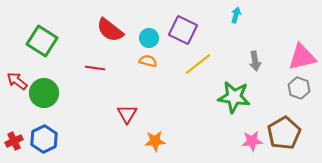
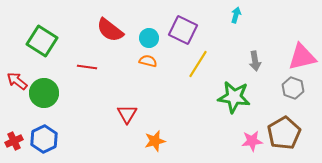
yellow line: rotated 20 degrees counterclockwise
red line: moved 8 px left, 1 px up
gray hexagon: moved 6 px left
orange star: rotated 10 degrees counterclockwise
